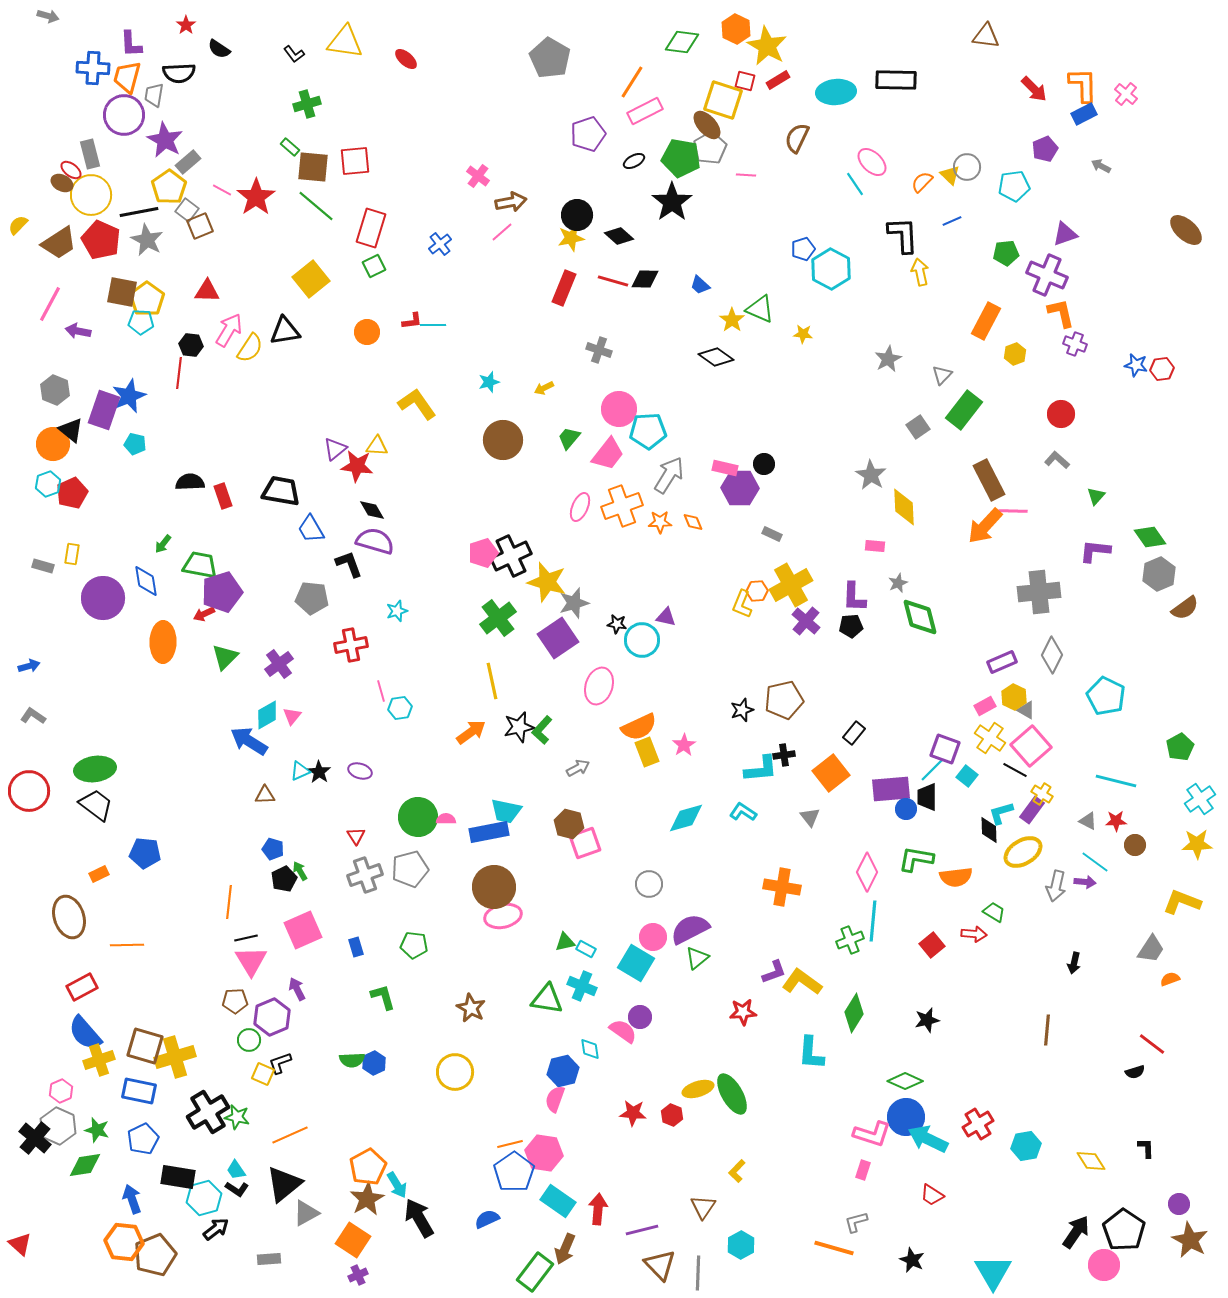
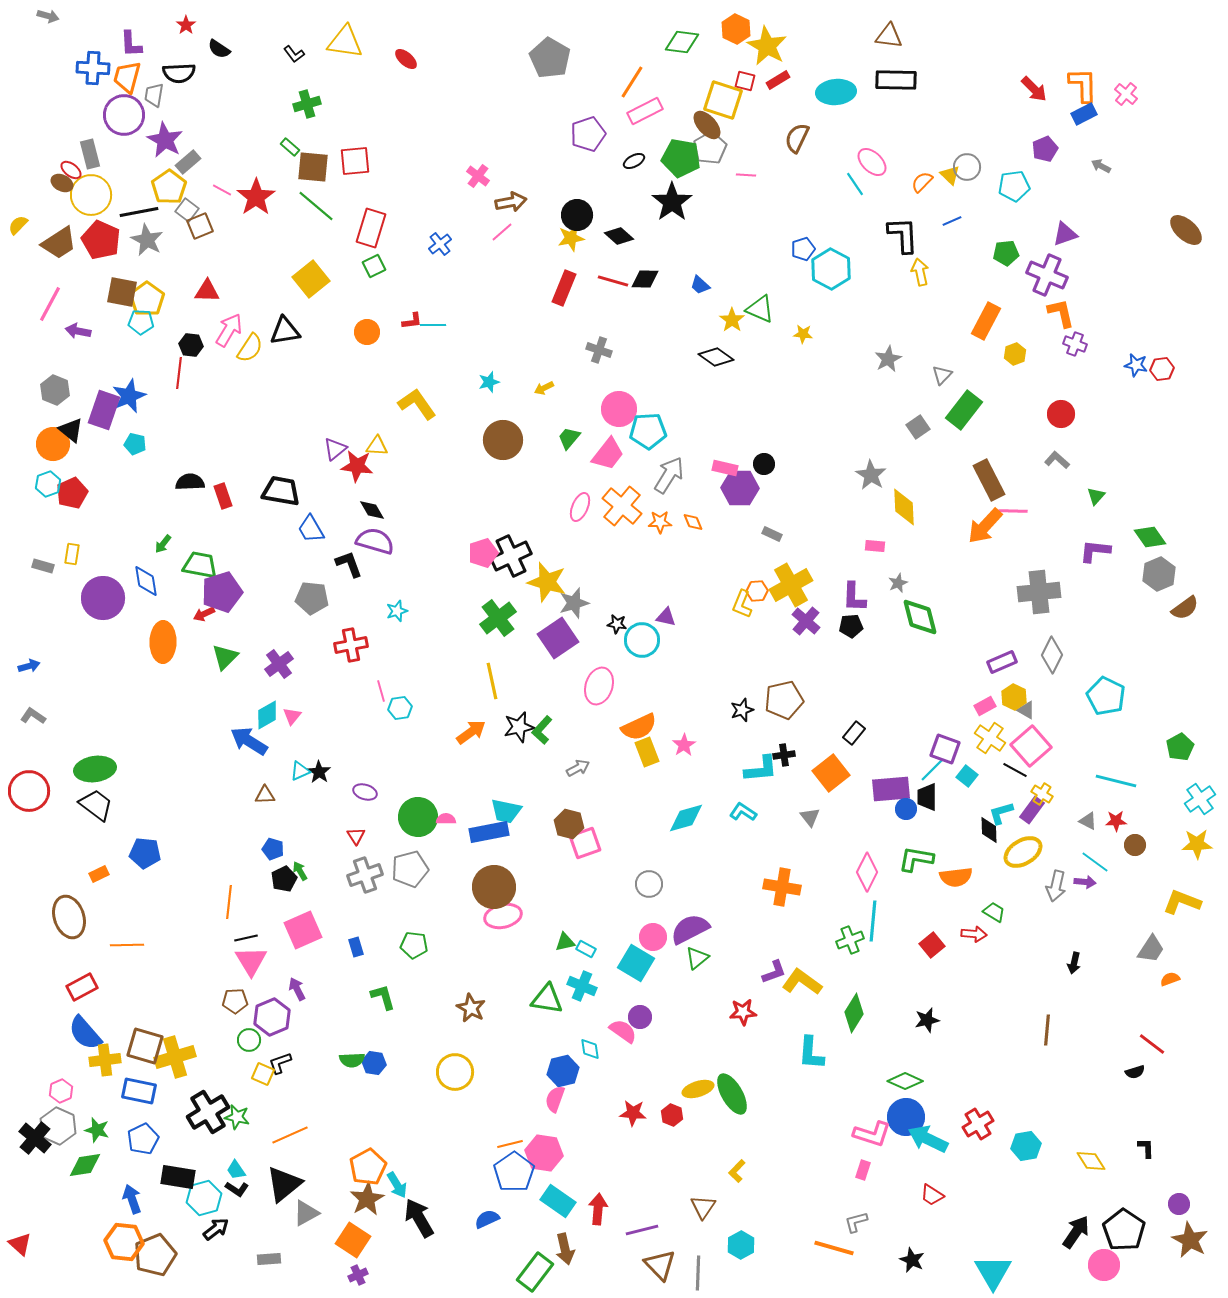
brown triangle at (986, 36): moved 97 px left
orange cross at (622, 506): rotated 30 degrees counterclockwise
purple ellipse at (360, 771): moved 5 px right, 21 px down
yellow cross at (99, 1060): moved 6 px right; rotated 12 degrees clockwise
blue hexagon at (374, 1063): rotated 25 degrees counterclockwise
brown arrow at (565, 1249): rotated 36 degrees counterclockwise
